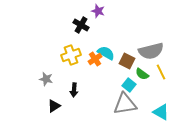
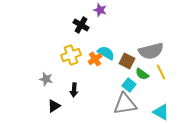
purple star: moved 2 px right, 1 px up
